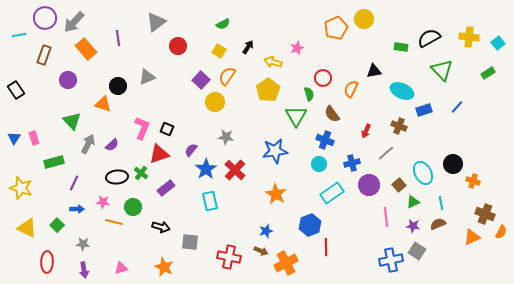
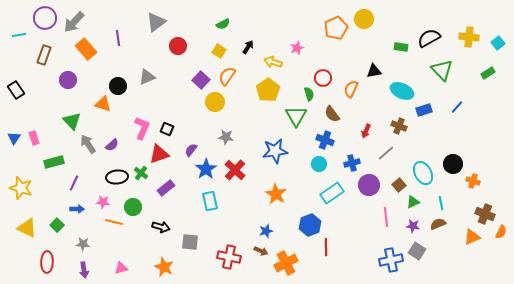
gray arrow at (88, 144): rotated 60 degrees counterclockwise
